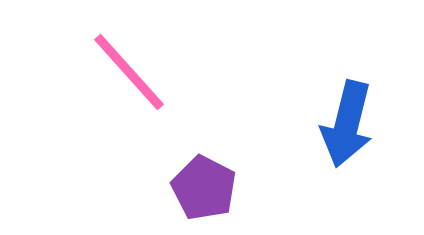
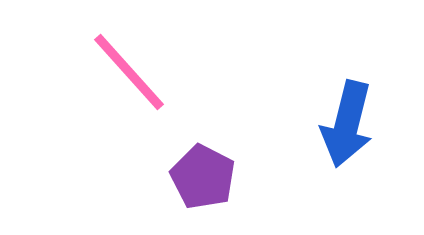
purple pentagon: moved 1 px left, 11 px up
